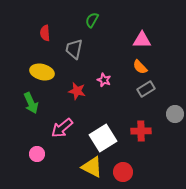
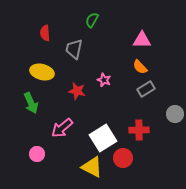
red cross: moved 2 px left, 1 px up
red circle: moved 14 px up
